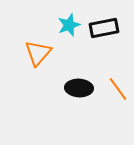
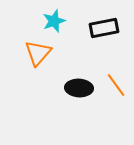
cyan star: moved 15 px left, 4 px up
orange line: moved 2 px left, 4 px up
